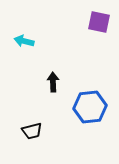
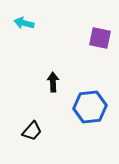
purple square: moved 1 px right, 16 px down
cyan arrow: moved 18 px up
black trapezoid: rotated 35 degrees counterclockwise
